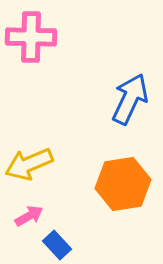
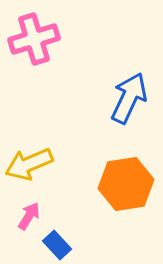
pink cross: moved 3 px right, 2 px down; rotated 18 degrees counterclockwise
blue arrow: moved 1 px left, 1 px up
orange hexagon: moved 3 px right
pink arrow: rotated 28 degrees counterclockwise
